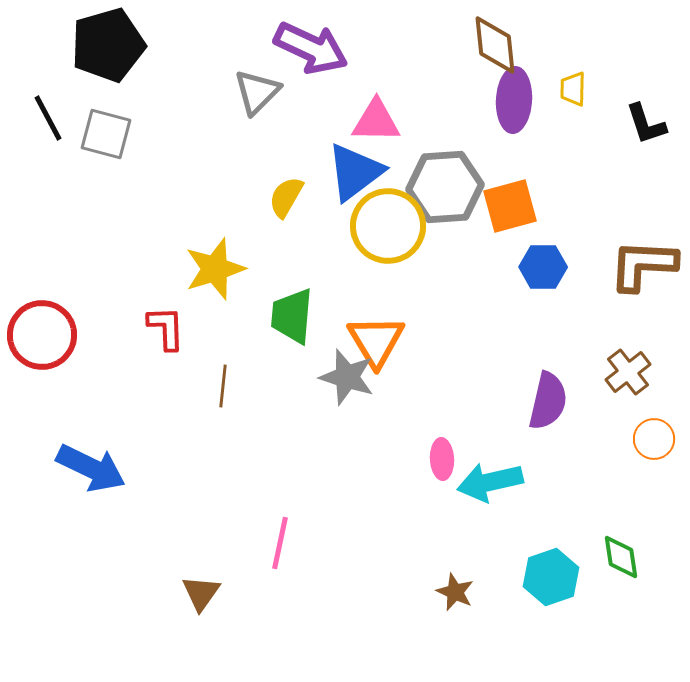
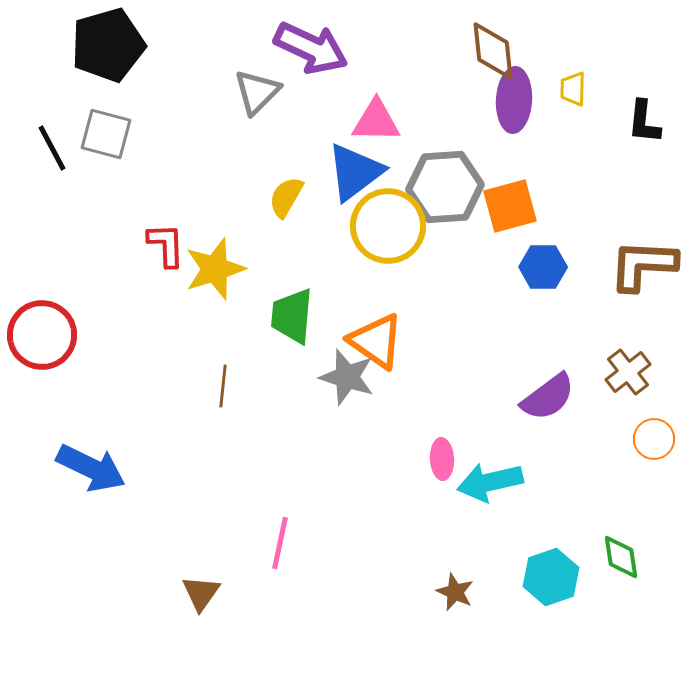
brown diamond: moved 2 px left, 6 px down
black line: moved 4 px right, 30 px down
black L-shape: moved 2 px left, 2 px up; rotated 24 degrees clockwise
red L-shape: moved 83 px up
orange triangle: rotated 24 degrees counterclockwise
purple semicircle: moved 4 px up; rotated 40 degrees clockwise
